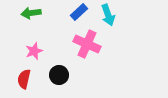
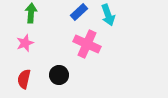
green arrow: rotated 102 degrees clockwise
pink star: moved 9 px left, 8 px up
